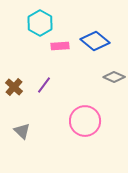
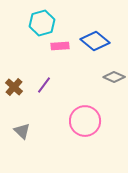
cyan hexagon: moved 2 px right; rotated 15 degrees clockwise
